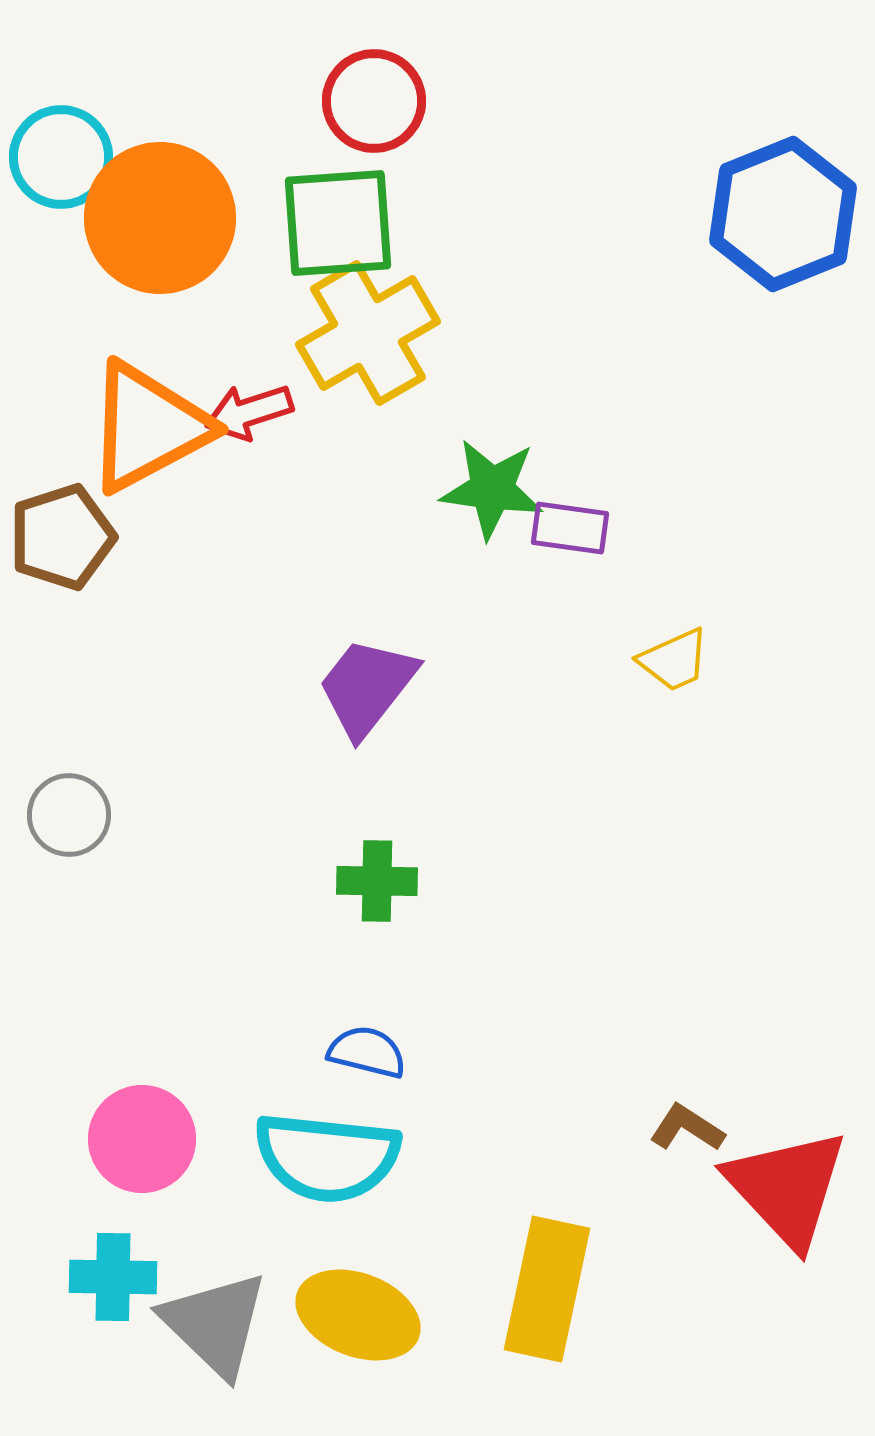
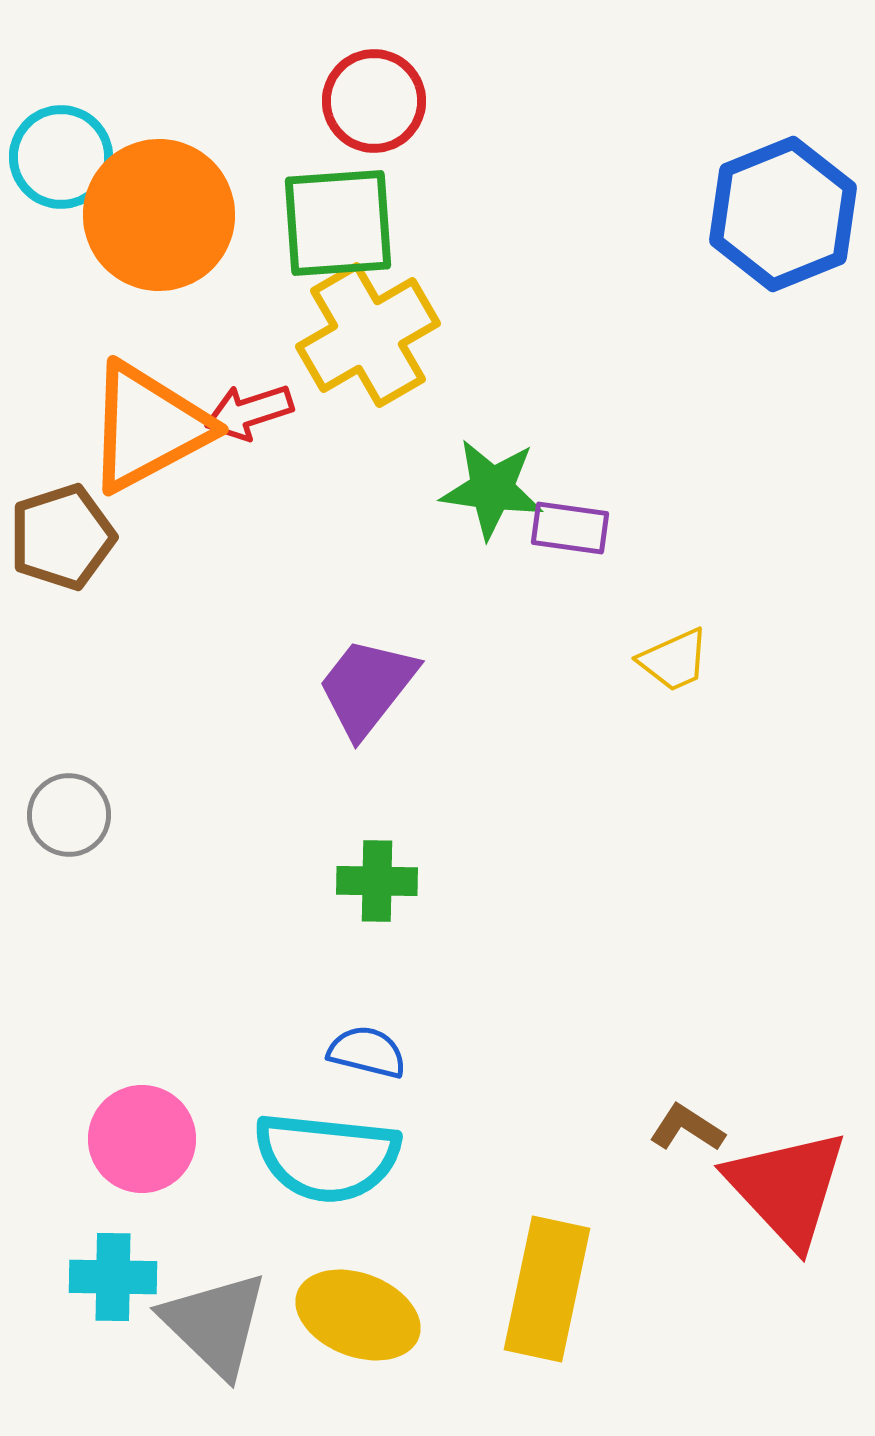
orange circle: moved 1 px left, 3 px up
yellow cross: moved 2 px down
